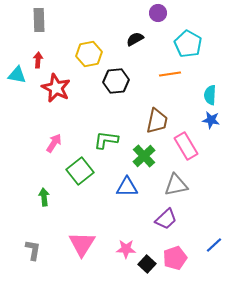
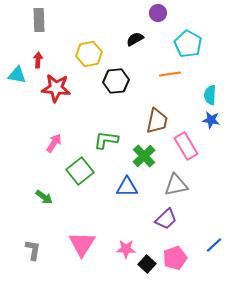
red star: rotated 20 degrees counterclockwise
green arrow: rotated 132 degrees clockwise
